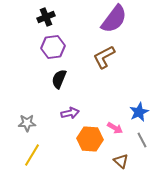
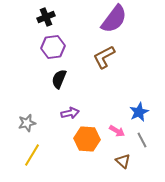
gray star: rotated 12 degrees counterclockwise
pink arrow: moved 2 px right, 3 px down
orange hexagon: moved 3 px left
brown triangle: moved 2 px right
